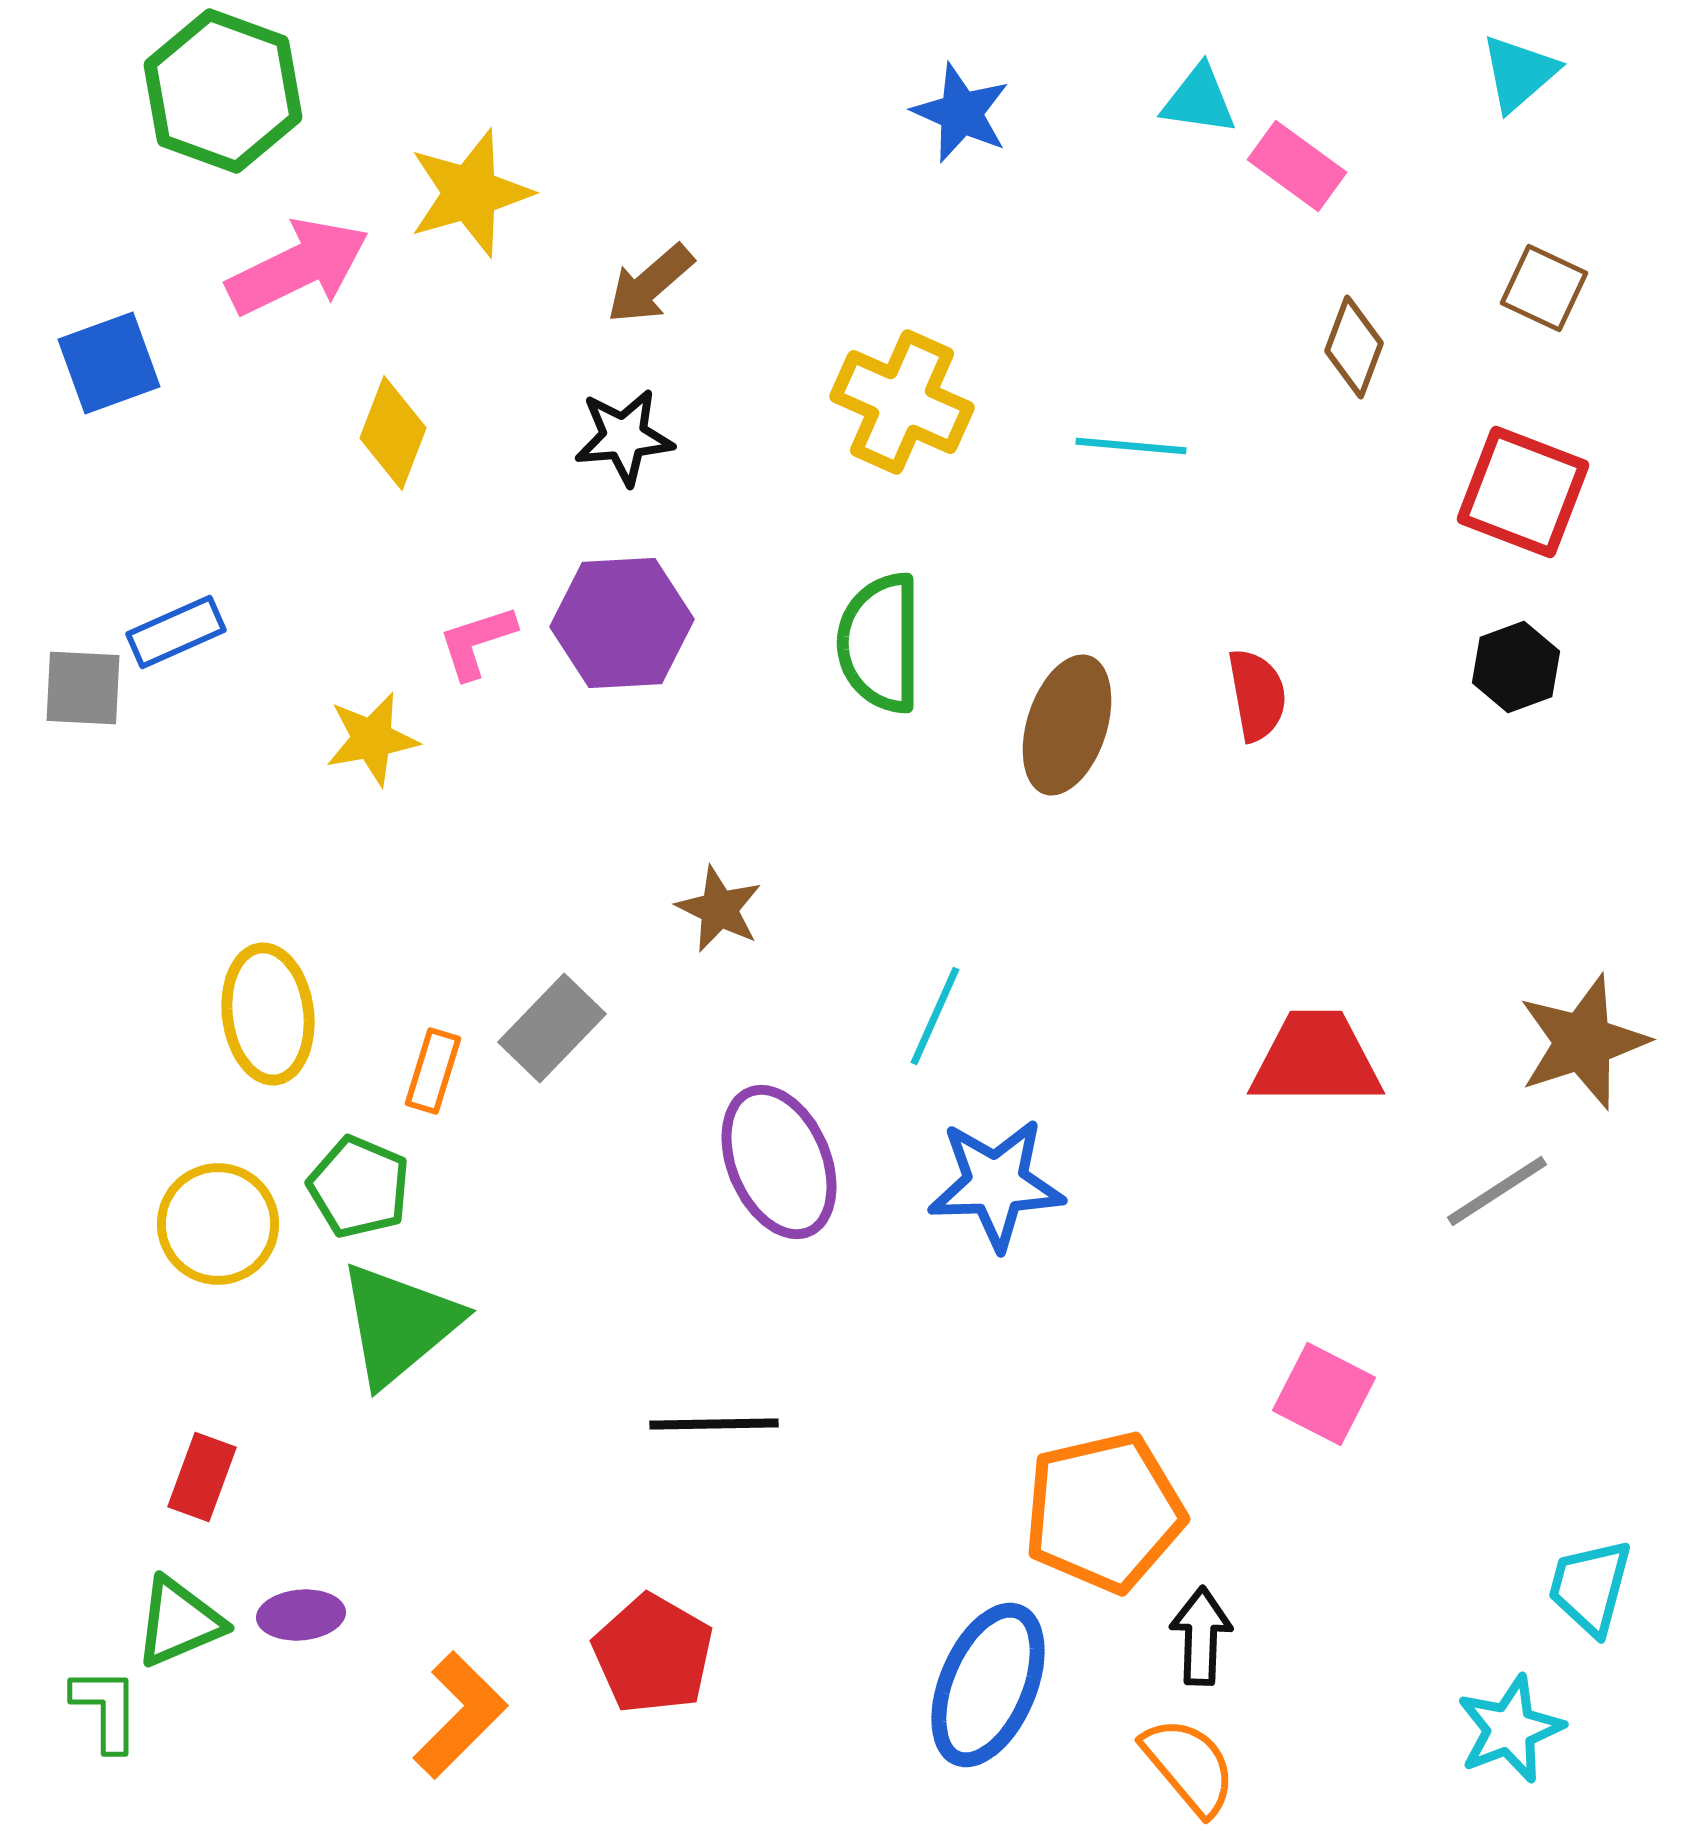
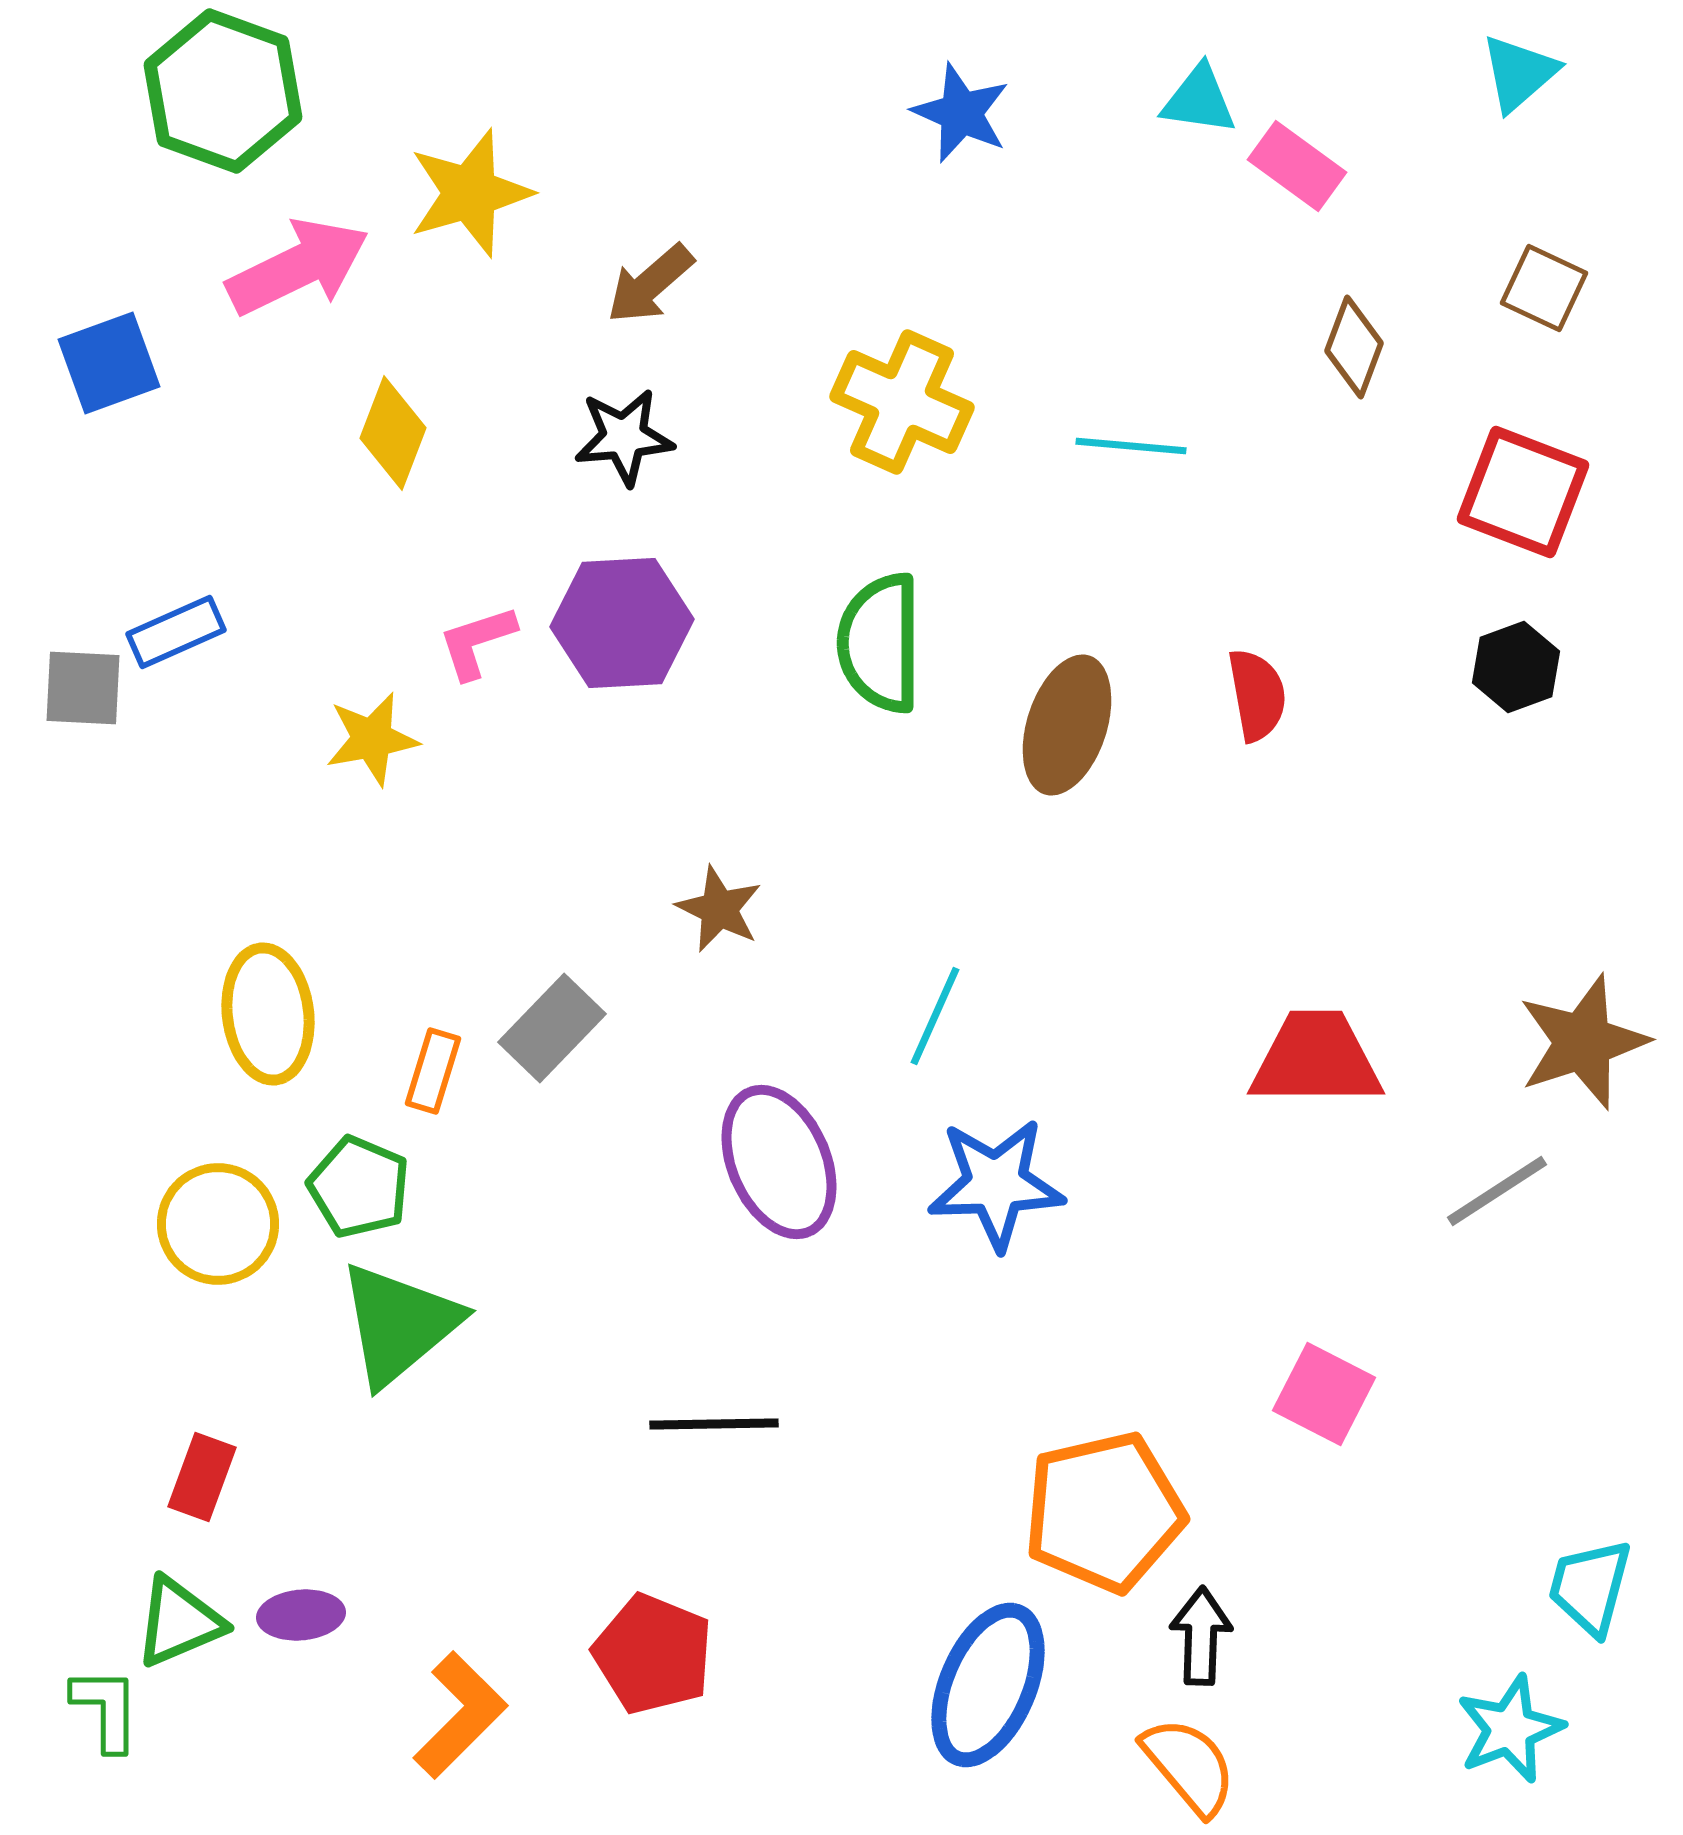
red pentagon at (653, 1654): rotated 8 degrees counterclockwise
